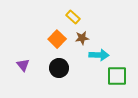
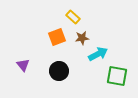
orange square: moved 2 px up; rotated 24 degrees clockwise
cyan arrow: moved 1 px left, 1 px up; rotated 30 degrees counterclockwise
black circle: moved 3 px down
green square: rotated 10 degrees clockwise
